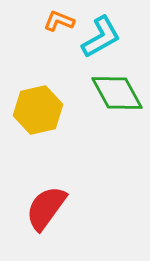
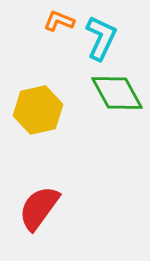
cyan L-shape: moved 1 px down; rotated 36 degrees counterclockwise
red semicircle: moved 7 px left
